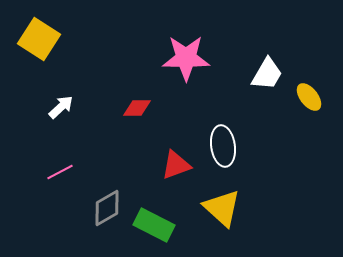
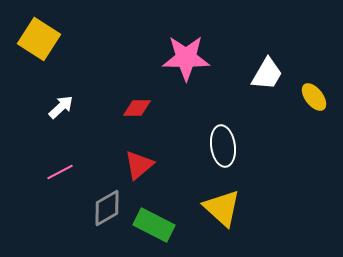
yellow ellipse: moved 5 px right
red triangle: moved 37 px left; rotated 20 degrees counterclockwise
